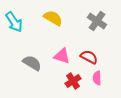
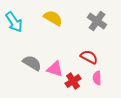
pink triangle: moved 7 px left, 13 px down
